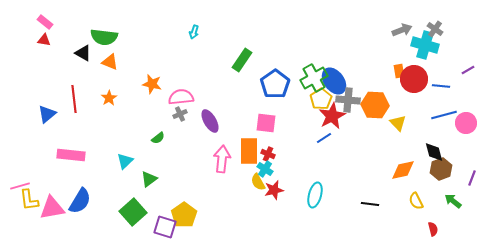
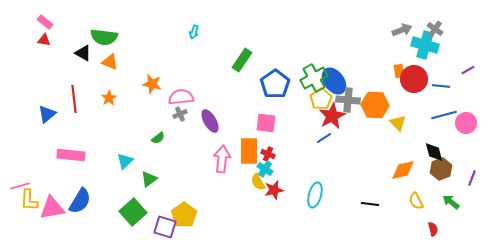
yellow L-shape at (29, 200): rotated 10 degrees clockwise
green arrow at (453, 201): moved 2 px left, 1 px down
